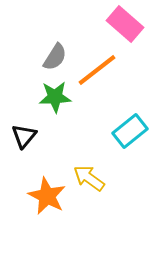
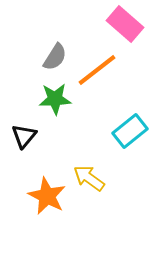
green star: moved 2 px down
